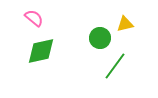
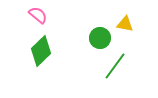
pink semicircle: moved 4 px right, 3 px up
yellow triangle: rotated 24 degrees clockwise
green diamond: rotated 32 degrees counterclockwise
